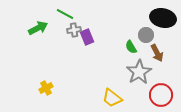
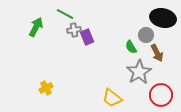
green arrow: moved 2 px left, 1 px up; rotated 36 degrees counterclockwise
